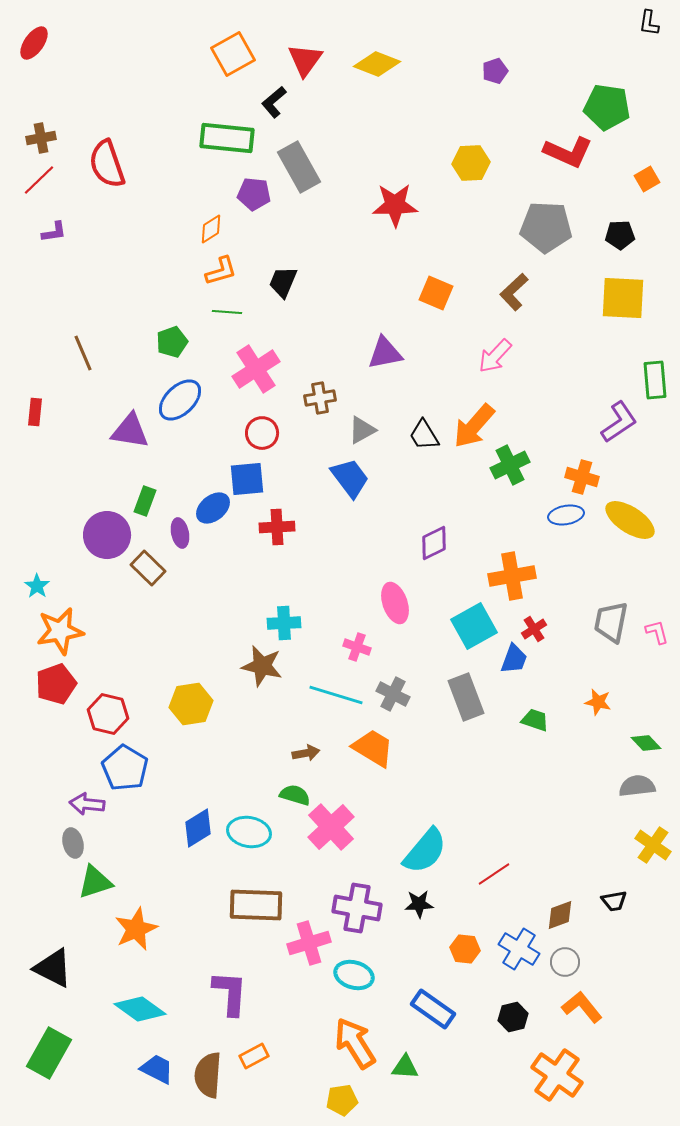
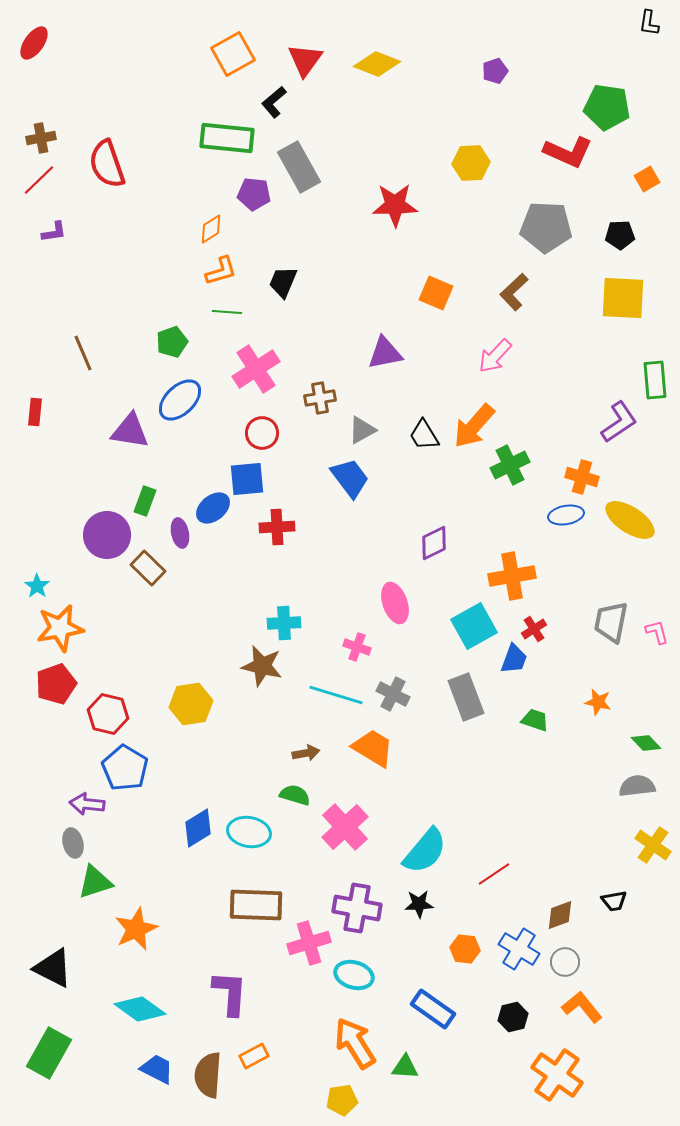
orange star at (60, 631): moved 3 px up
pink cross at (331, 827): moved 14 px right
